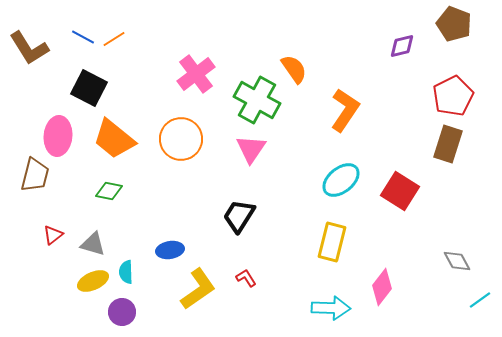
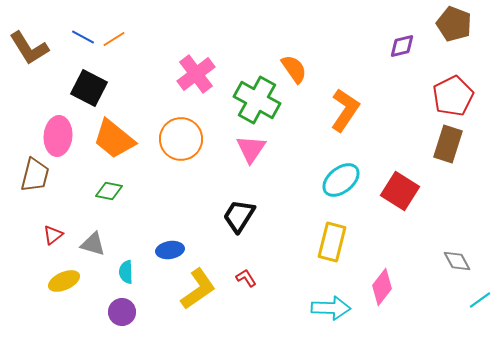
yellow ellipse: moved 29 px left
